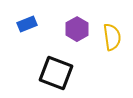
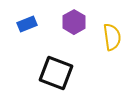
purple hexagon: moved 3 px left, 7 px up
